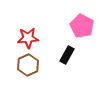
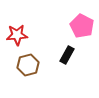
red star: moved 11 px left, 3 px up
brown hexagon: rotated 10 degrees clockwise
